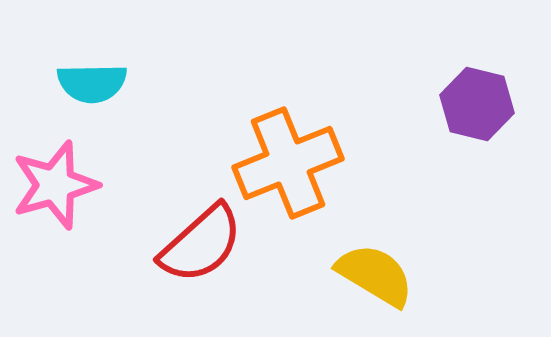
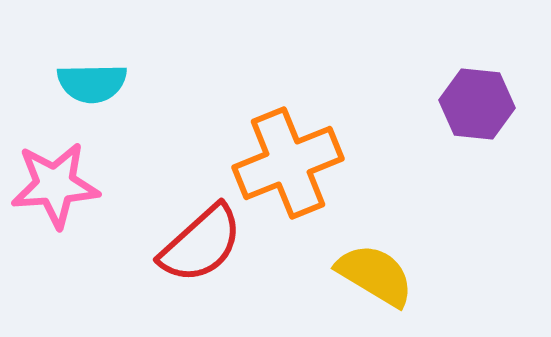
purple hexagon: rotated 8 degrees counterclockwise
pink star: rotated 12 degrees clockwise
